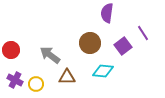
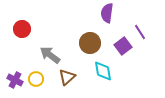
purple line: moved 3 px left, 1 px up
red circle: moved 11 px right, 21 px up
cyan diamond: rotated 75 degrees clockwise
brown triangle: rotated 42 degrees counterclockwise
yellow circle: moved 5 px up
